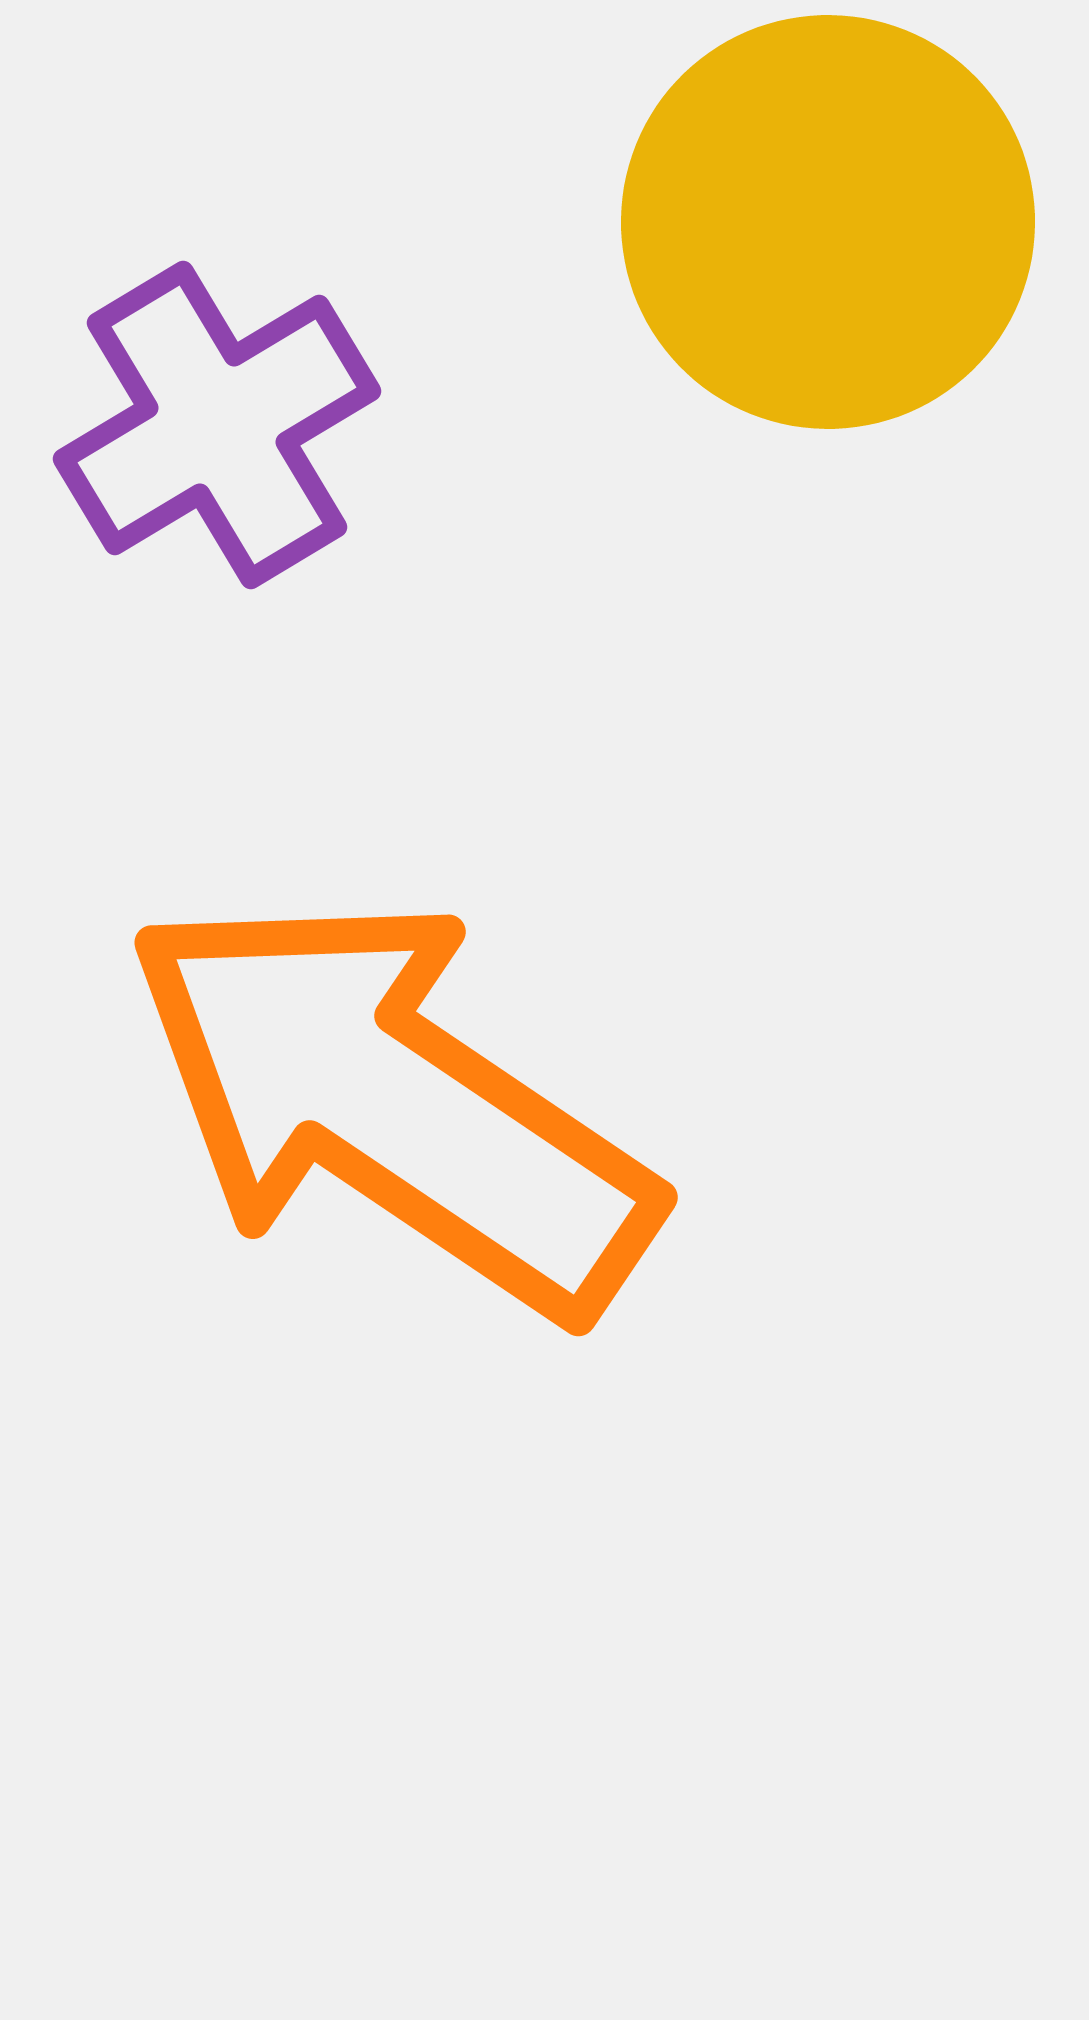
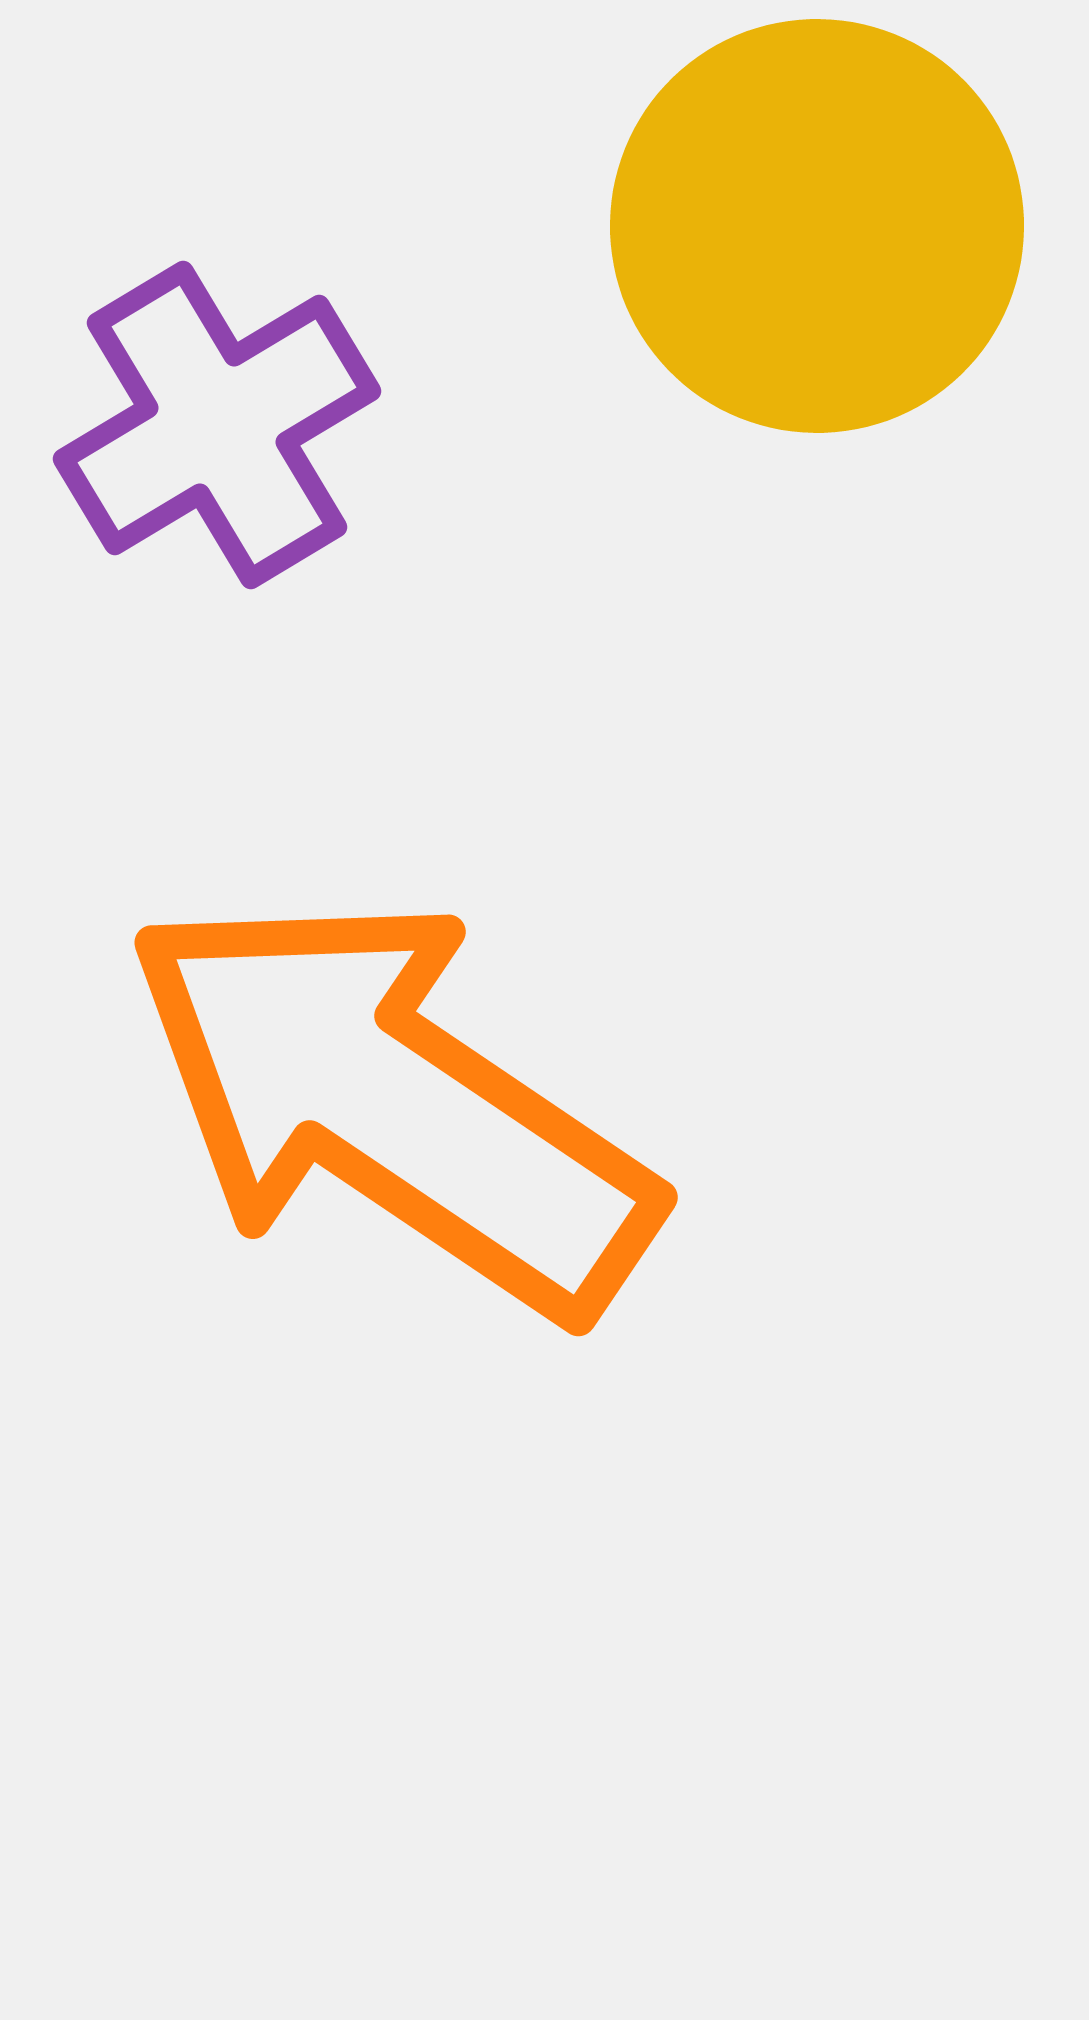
yellow circle: moved 11 px left, 4 px down
